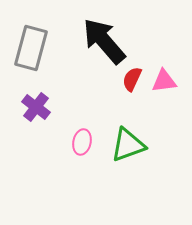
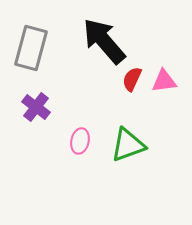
pink ellipse: moved 2 px left, 1 px up
